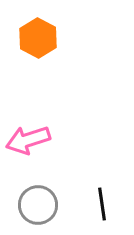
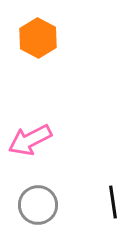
pink arrow: moved 2 px right; rotated 9 degrees counterclockwise
black line: moved 11 px right, 2 px up
